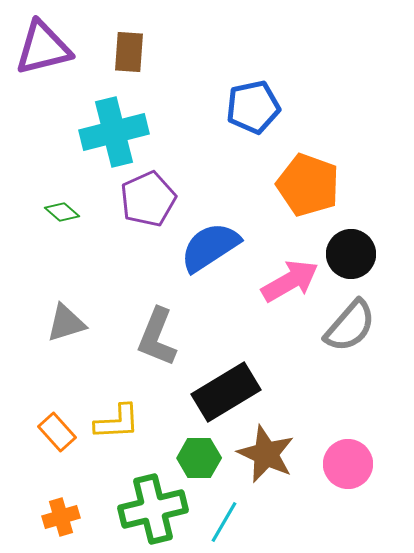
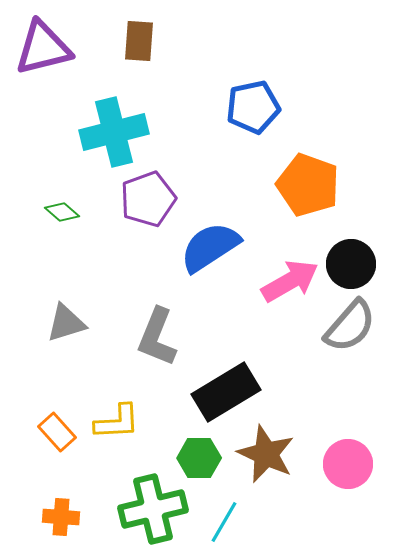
brown rectangle: moved 10 px right, 11 px up
purple pentagon: rotated 4 degrees clockwise
black circle: moved 10 px down
orange cross: rotated 21 degrees clockwise
